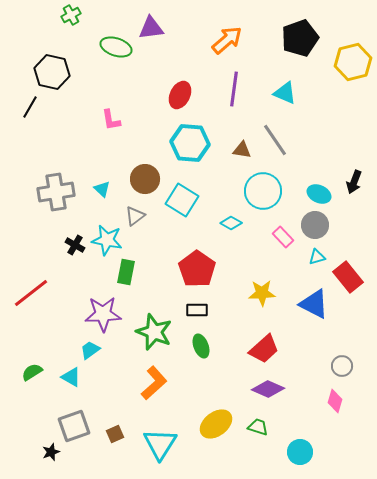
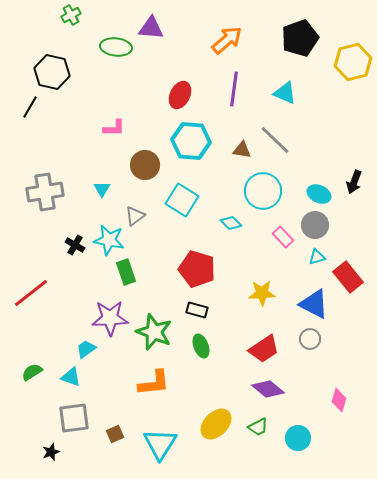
purple triangle at (151, 28): rotated 12 degrees clockwise
green ellipse at (116, 47): rotated 12 degrees counterclockwise
pink L-shape at (111, 120): moved 3 px right, 8 px down; rotated 80 degrees counterclockwise
gray line at (275, 140): rotated 12 degrees counterclockwise
cyan hexagon at (190, 143): moved 1 px right, 2 px up
brown circle at (145, 179): moved 14 px up
cyan triangle at (102, 189): rotated 18 degrees clockwise
gray cross at (56, 192): moved 11 px left
cyan diamond at (231, 223): rotated 15 degrees clockwise
cyan star at (107, 240): moved 2 px right
red pentagon at (197, 269): rotated 18 degrees counterclockwise
green rectangle at (126, 272): rotated 30 degrees counterclockwise
black rectangle at (197, 310): rotated 15 degrees clockwise
purple star at (103, 314): moved 7 px right, 4 px down
red trapezoid at (264, 349): rotated 8 degrees clockwise
cyan trapezoid at (90, 350): moved 4 px left, 1 px up
gray circle at (342, 366): moved 32 px left, 27 px up
cyan triangle at (71, 377): rotated 10 degrees counterclockwise
orange L-shape at (154, 383): rotated 36 degrees clockwise
purple diamond at (268, 389): rotated 16 degrees clockwise
pink diamond at (335, 401): moved 4 px right, 1 px up
yellow ellipse at (216, 424): rotated 8 degrees counterclockwise
gray square at (74, 426): moved 8 px up; rotated 12 degrees clockwise
green trapezoid at (258, 427): rotated 135 degrees clockwise
cyan circle at (300, 452): moved 2 px left, 14 px up
